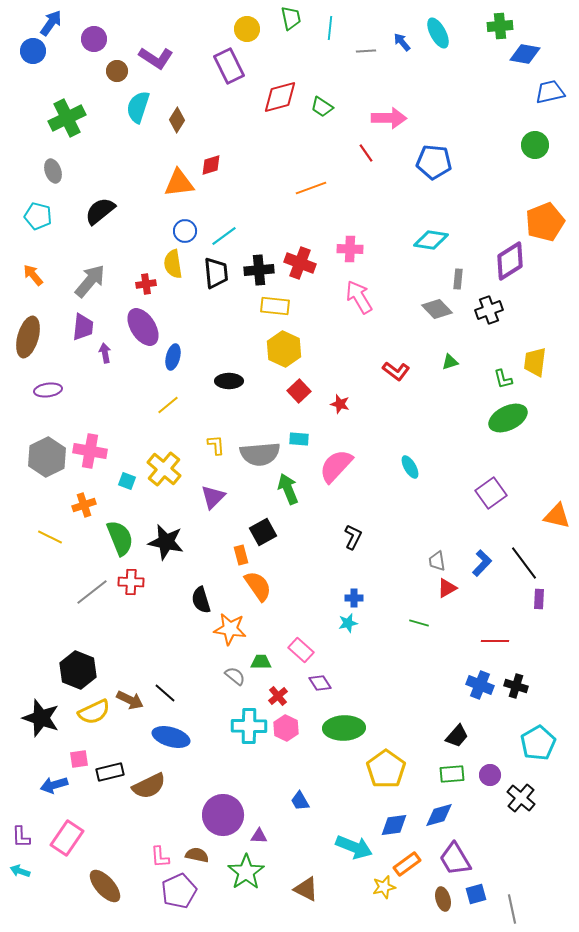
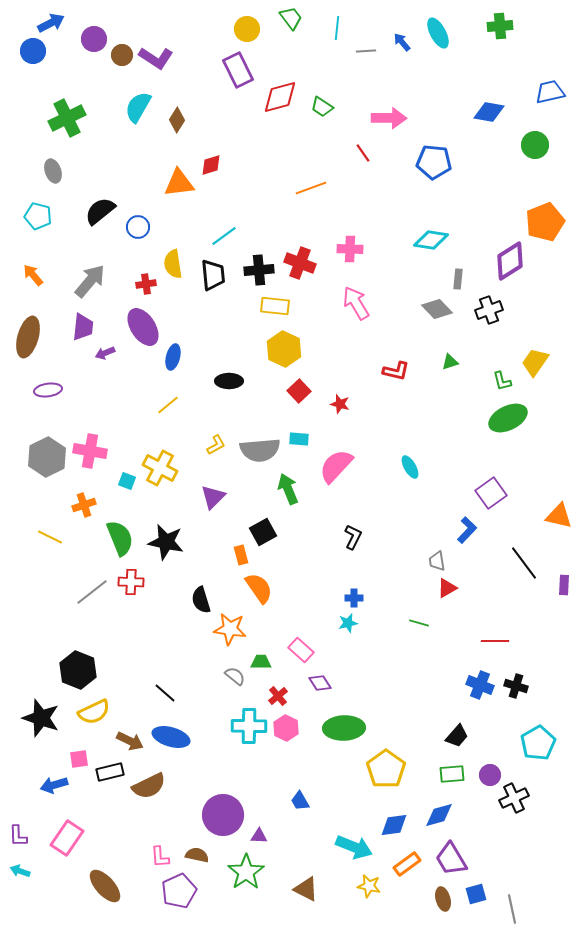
green trapezoid at (291, 18): rotated 25 degrees counterclockwise
blue arrow at (51, 23): rotated 28 degrees clockwise
cyan line at (330, 28): moved 7 px right
blue diamond at (525, 54): moved 36 px left, 58 px down
purple rectangle at (229, 66): moved 9 px right, 4 px down
brown circle at (117, 71): moved 5 px right, 16 px up
cyan semicircle at (138, 107): rotated 12 degrees clockwise
red line at (366, 153): moved 3 px left
blue circle at (185, 231): moved 47 px left, 4 px up
black trapezoid at (216, 273): moved 3 px left, 2 px down
pink arrow at (359, 297): moved 3 px left, 6 px down
purple arrow at (105, 353): rotated 102 degrees counterclockwise
yellow trapezoid at (535, 362): rotated 28 degrees clockwise
red L-shape at (396, 371): rotated 24 degrees counterclockwise
green L-shape at (503, 379): moved 1 px left, 2 px down
yellow L-shape at (216, 445): rotated 65 degrees clockwise
gray semicircle at (260, 454): moved 4 px up
yellow cross at (164, 469): moved 4 px left, 1 px up; rotated 12 degrees counterclockwise
orange triangle at (557, 516): moved 2 px right
blue L-shape at (482, 563): moved 15 px left, 33 px up
orange semicircle at (258, 586): moved 1 px right, 2 px down
purple rectangle at (539, 599): moved 25 px right, 14 px up
brown arrow at (130, 700): moved 41 px down
black cross at (521, 798): moved 7 px left; rotated 24 degrees clockwise
purple L-shape at (21, 837): moved 3 px left, 1 px up
purple trapezoid at (455, 859): moved 4 px left
yellow star at (384, 887): moved 15 px left, 1 px up; rotated 25 degrees clockwise
